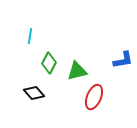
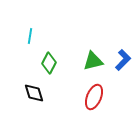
blue L-shape: rotated 35 degrees counterclockwise
green triangle: moved 16 px right, 10 px up
black diamond: rotated 25 degrees clockwise
